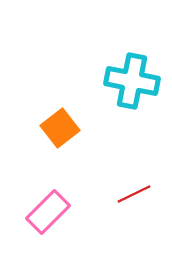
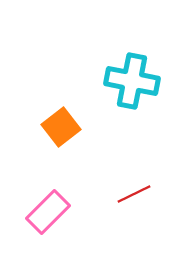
orange square: moved 1 px right, 1 px up
